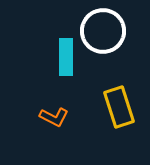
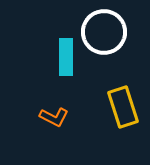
white circle: moved 1 px right, 1 px down
yellow rectangle: moved 4 px right
